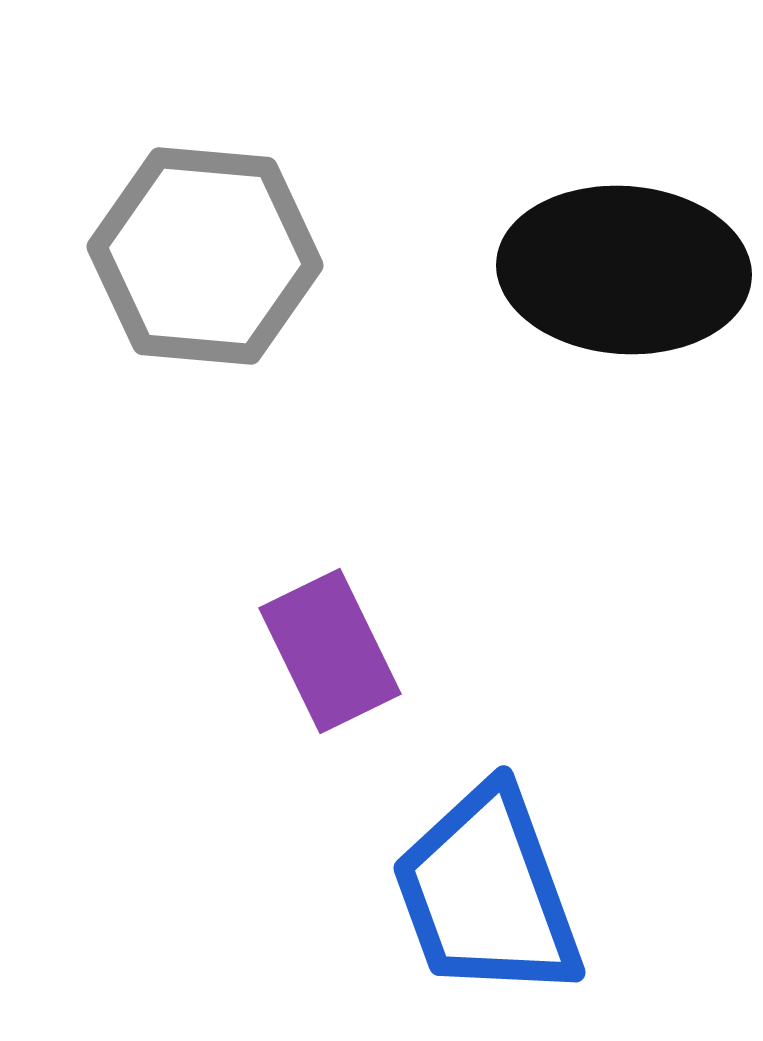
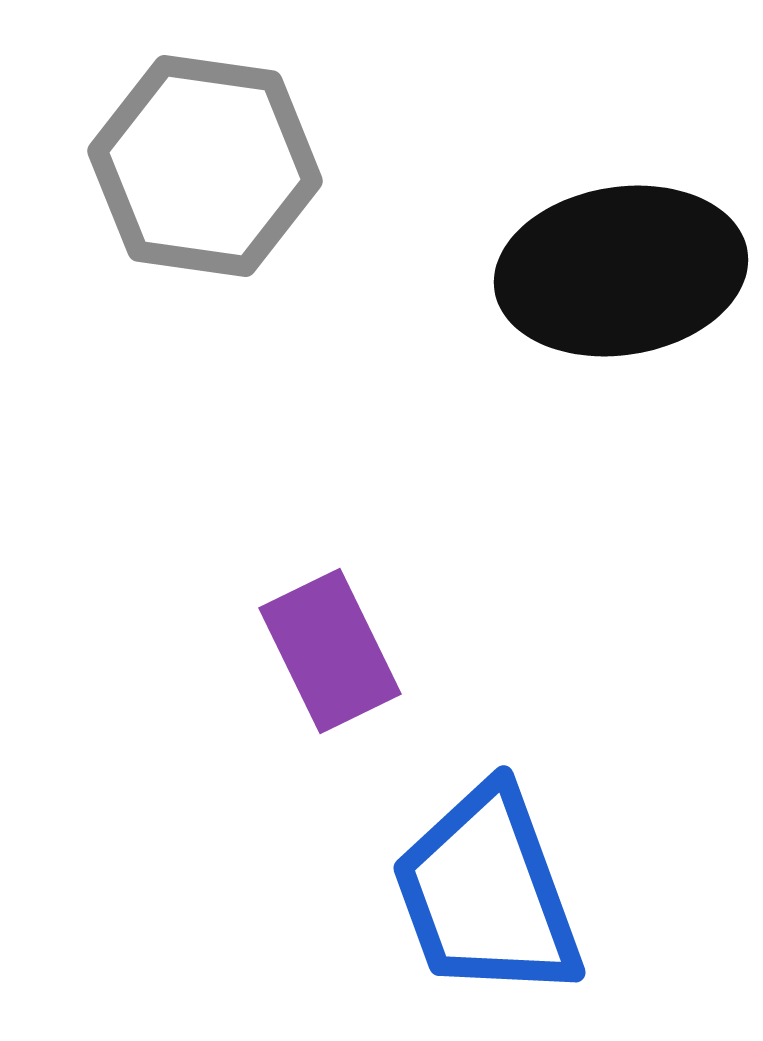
gray hexagon: moved 90 px up; rotated 3 degrees clockwise
black ellipse: moved 3 px left, 1 px down; rotated 13 degrees counterclockwise
